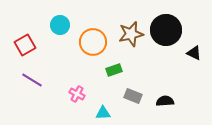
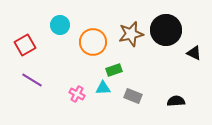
black semicircle: moved 11 px right
cyan triangle: moved 25 px up
